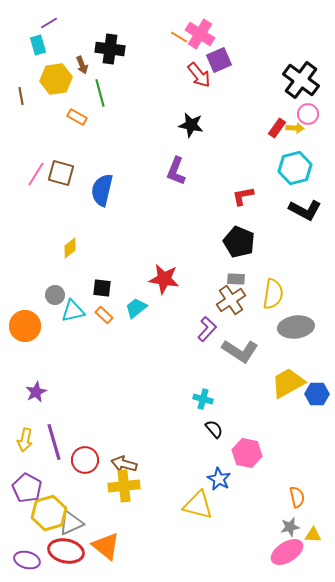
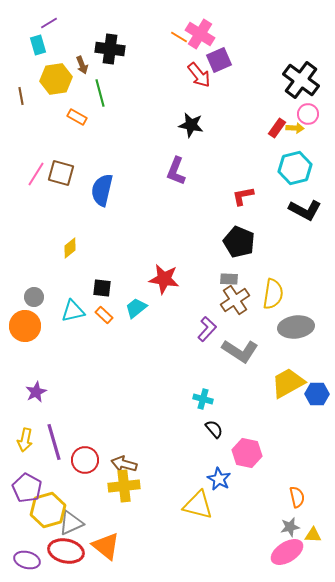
gray rectangle at (236, 279): moved 7 px left
gray circle at (55, 295): moved 21 px left, 2 px down
brown cross at (231, 300): moved 4 px right
yellow hexagon at (49, 513): moved 1 px left, 3 px up
